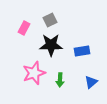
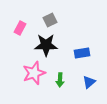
pink rectangle: moved 4 px left
black star: moved 5 px left
blue rectangle: moved 2 px down
blue triangle: moved 2 px left
